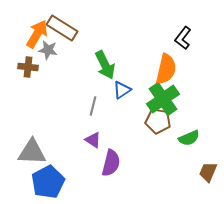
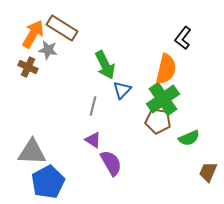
orange arrow: moved 4 px left
brown cross: rotated 18 degrees clockwise
blue triangle: rotated 12 degrees counterclockwise
purple semicircle: rotated 44 degrees counterclockwise
